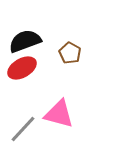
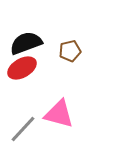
black semicircle: moved 1 px right, 2 px down
brown pentagon: moved 2 px up; rotated 30 degrees clockwise
